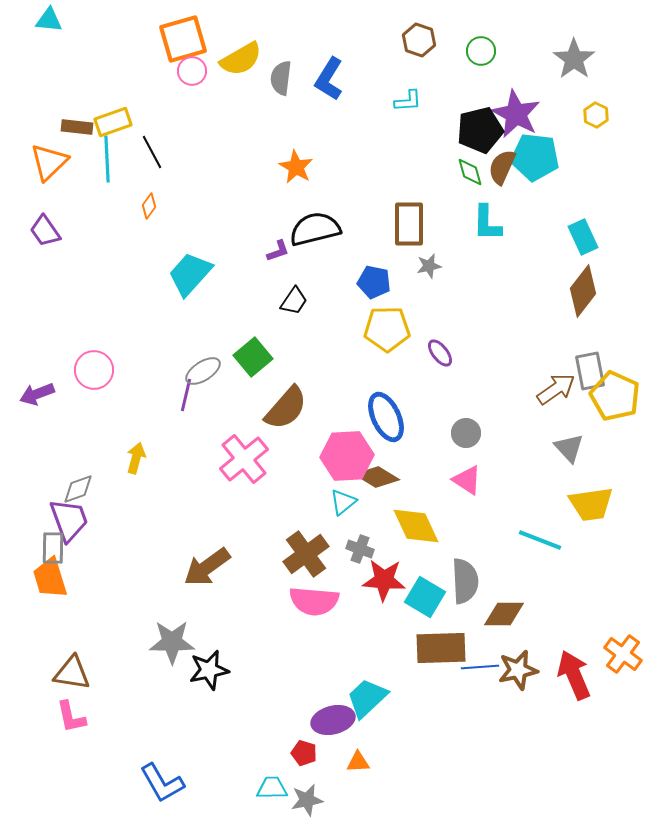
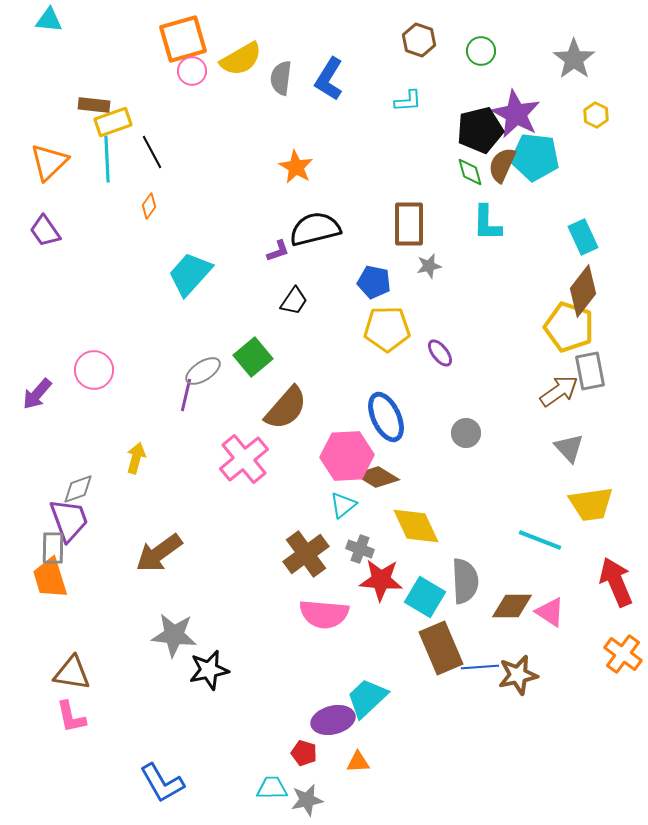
brown rectangle at (77, 127): moved 17 px right, 22 px up
brown semicircle at (502, 167): moved 2 px up
brown arrow at (556, 389): moved 3 px right, 2 px down
purple arrow at (37, 394): rotated 28 degrees counterclockwise
yellow pentagon at (615, 396): moved 46 px left, 69 px up; rotated 6 degrees counterclockwise
pink triangle at (467, 480): moved 83 px right, 132 px down
cyan triangle at (343, 502): moved 3 px down
brown arrow at (207, 567): moved 48 px left, 14 px up
red star at (384, 580): moved 3 px left
pink semicircle at (314, 601): moved 10 px right, 13 px down
brown diamond at (504, 614): moved 8 px right, 8 px up
gray star at (172, 642): moved 2 px right, 7 px up; rotated 6 degrees clockwise
brown rectangle at (441, 648): rotated 69 degrees clockwise
brown star at (518, 670): moved 5 px down
red arrow at (574, 675): moved 42 px right, 93 px up
